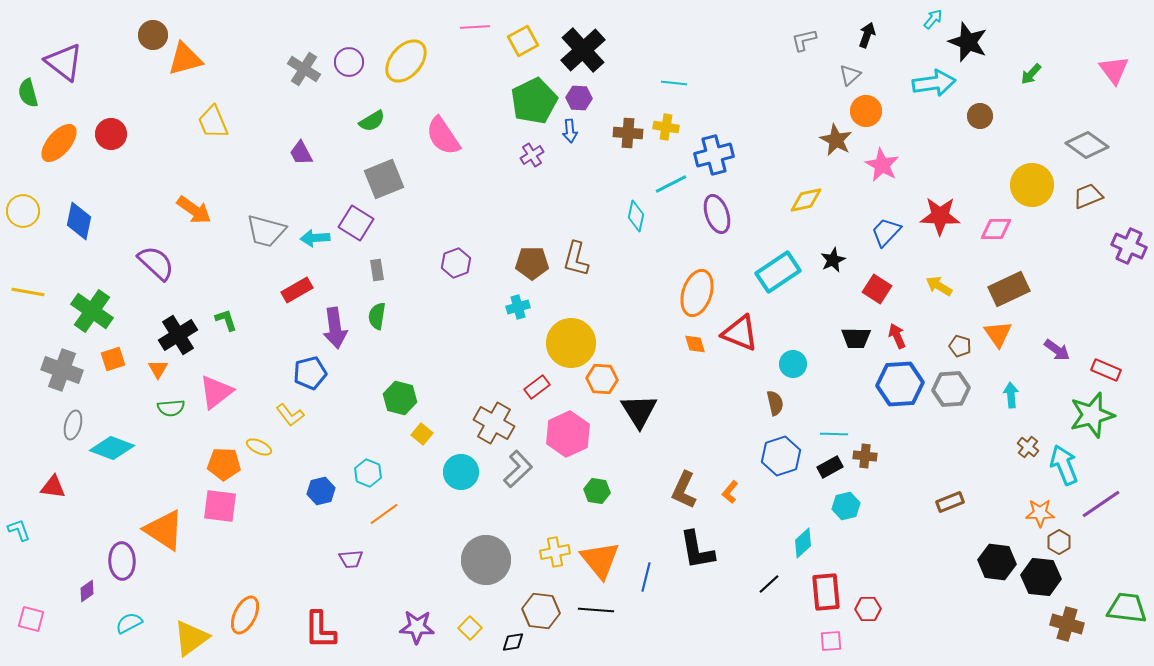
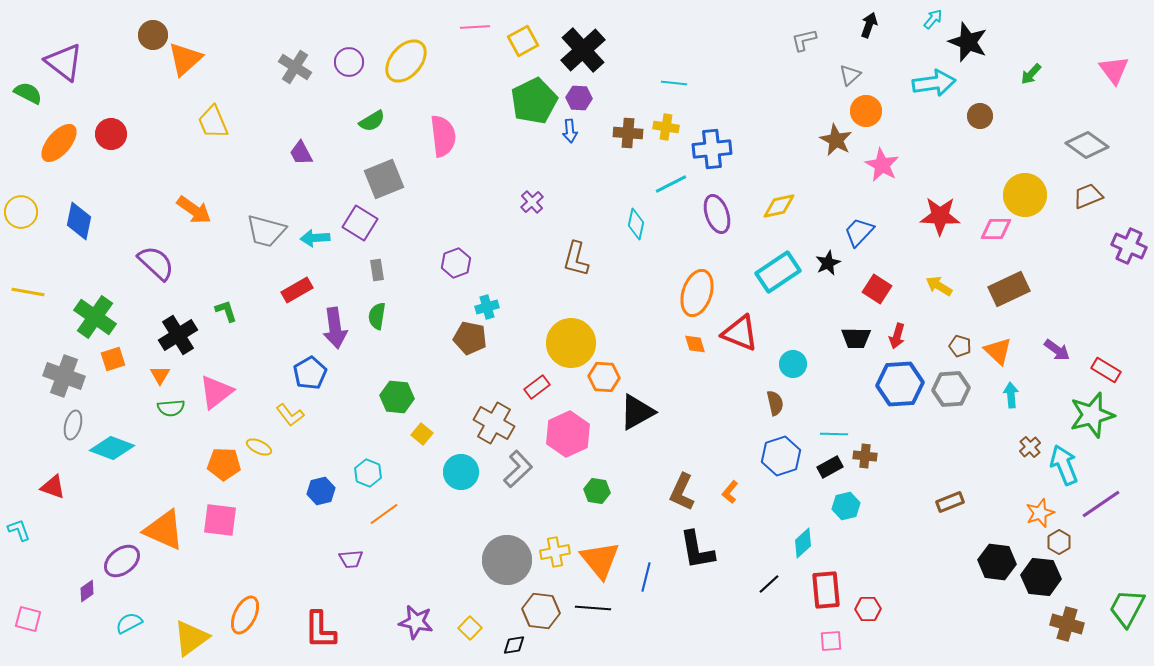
black arrow at (867, 35): moved 2 px right, 10 px up
orange triangle at (185, 59): rotated 27 degrees counterclockwise
gray cross at (304, 69): moved 9 px left, 2 px up
green semicircle at (28, 93): rotated 132 degrees clockwise
pink semicircle at (443, 136): rotated 153 degrees counterclockwise
purple cross at (532, 155): moved 47 px down; rotated 10 degrees counterclockwise
blue cross at (714, 155): moved 2 px left, 6 px up; rotated 9 degrees clockwise
yellow circle at (1032, 185): moved 7 px left, 10 px down
yellow diamond at (806, 200): moved 27 px left, 6 px down
yellow circle at (23, 211): moved 2 px left, 1 px down
cyan diamond at (636, 216): moved 8 px down
purple square at (356, 223): moved 4 px right
blue trapezoid at (886, 232): moved 27 px left
black star at (833, 260): moved 5 px left, 3 px down
brown pentagon at (532, 263): moved 62 px left, 75 px down; rotated 12 degrees clockwise
cyan cross at (518, 307): moved 31 px left
green cross at (92, 311): moved 3 px right, 6 px down
green L-shape at (226, 320): moved 9 px up
orange triangle at (998, 334): moved 17 px down; rotated 12 degrees counterclockwise
red arrow at (897, 336): rotated 140 degrees counterclockwise
orange triangle at (158, 369): moved 2 px right, 6 px down
gray cross at (62, 370): moved 2 px right, 6 px down
red rectangle at (1106, 370): rotated 8 degrees clockwise
blue pentagon at (310, 373): rotated 16 degrees counterclockwise
orange hexagon at (602, 379): moved 2 px right, 2 px up
green hexagon at (400, 398): moved 3 px left, 1 px up; rotated 8 degrees counterclockwise
black triangle at (639, 411): moved 2 px left, 1 px down; rotated 33 degrees clockwise
brown cross at (1028, 447): moved 2 px right; rotated 10 degrees clockwise
red triangle at (53, 487): rotated 12 degrees clockwise
brown L-shape at (684, 490): moved 2 px left, 2 px down
pink square at (220, 506): moved 14 px down
orange star at (1040, 513): rotated 20 degrees counterclockwise
orange triangle at (164, 530): rotated 9 degrees counterclockwise
gray circle at (486, 560): moved 21 px right
purple ellipse at (122, 561): rotated 54 degrees clockwise
red rectangle at (826, 592): moved 2 px up
green trapezoid at (1127, 608): rotated 69 degrees counterclockwise
black line at (596, 610): moved 3 px left, 2 px up
pink square at (31, 619): moved 3 px left
purple star at (417, 627): moved 1 px left, 5 px up; rotated 8 degrees clockwise
black diamond at (513, 642): moved 1 px right, 3 px down
